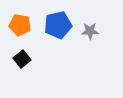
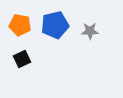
blue pentagon: moved 3 px left
black square: rotated 12 degrees clockwise
